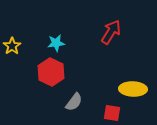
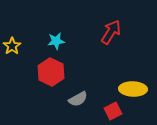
cyan star: moved 2 px up
gray semicircle: moved 4 px right, 3 px up; rotated 24 degrees clockwise
red square: moved 1 px right, 2 px up; rotated 36 degrees counterclockwise
